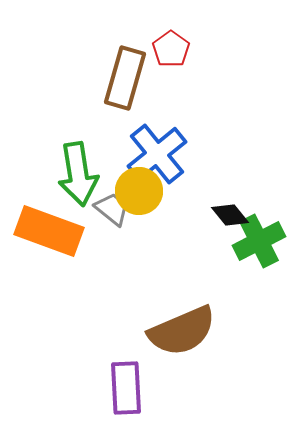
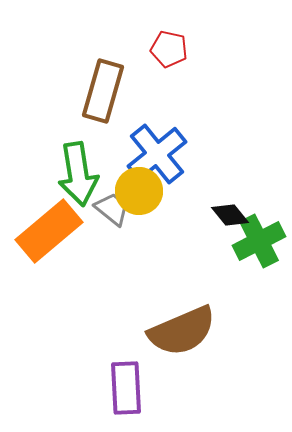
red pentagon: moved 2 px left; rotated 24 degrees counterclockwise
brown rectangle: moved 22 px left, 13 px down
orange rectangle: rotated 60 degrees counterclockwise
